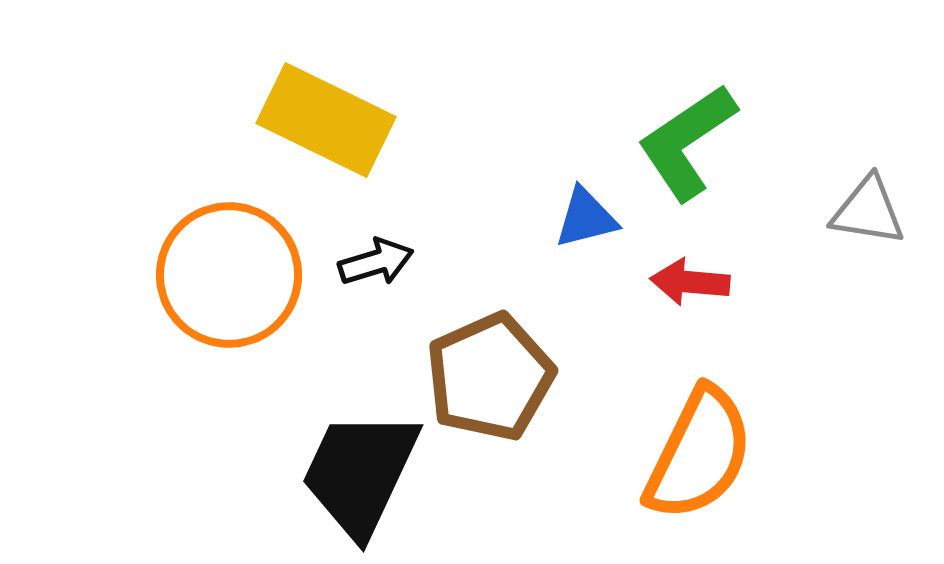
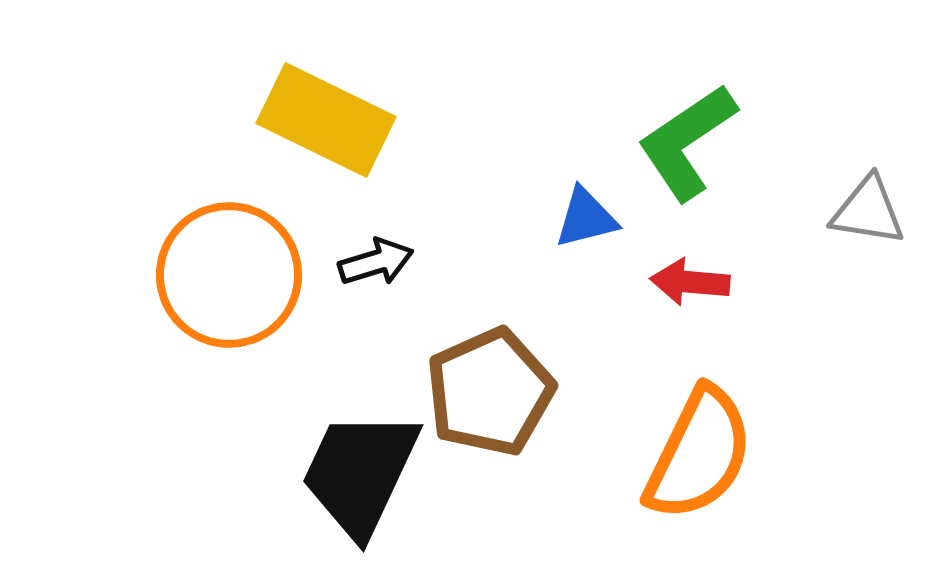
brown pentagon: moved 15 px down
